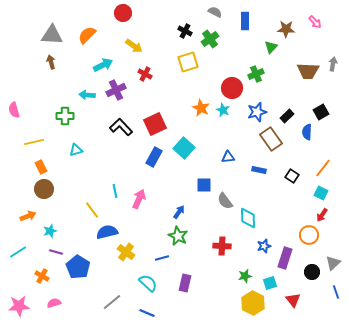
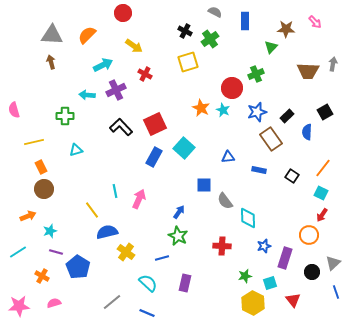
black square at (321, 112): moved 4 px right
